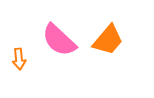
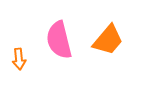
pink semicircle: rotated 33 degrees clockwise
